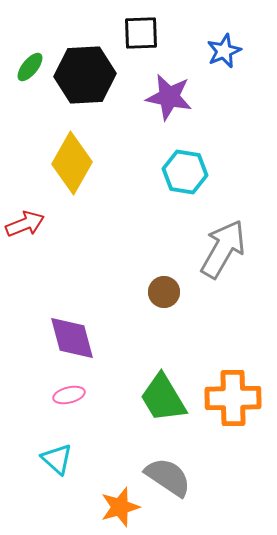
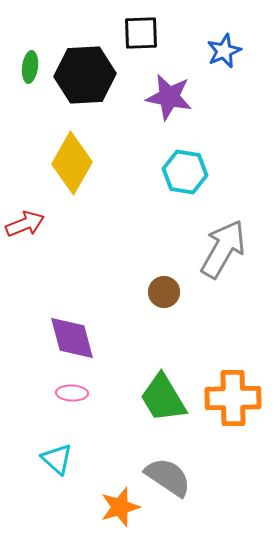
green ellipse: rotated 32 degrees counterclockwise
pink ellipse: moved 3 px right, 2 px up; rotated 16 degrees clockwise
